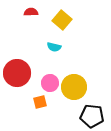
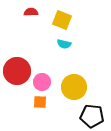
yellow square: rotated 18 degrees counterclockwise
cyan semicircle: moved 10 px right, 3 px up
red circle: moved 2 px up
pink circle: moved 8 px left, 1 px up
orange square: rotated 16 degrees clockwise
